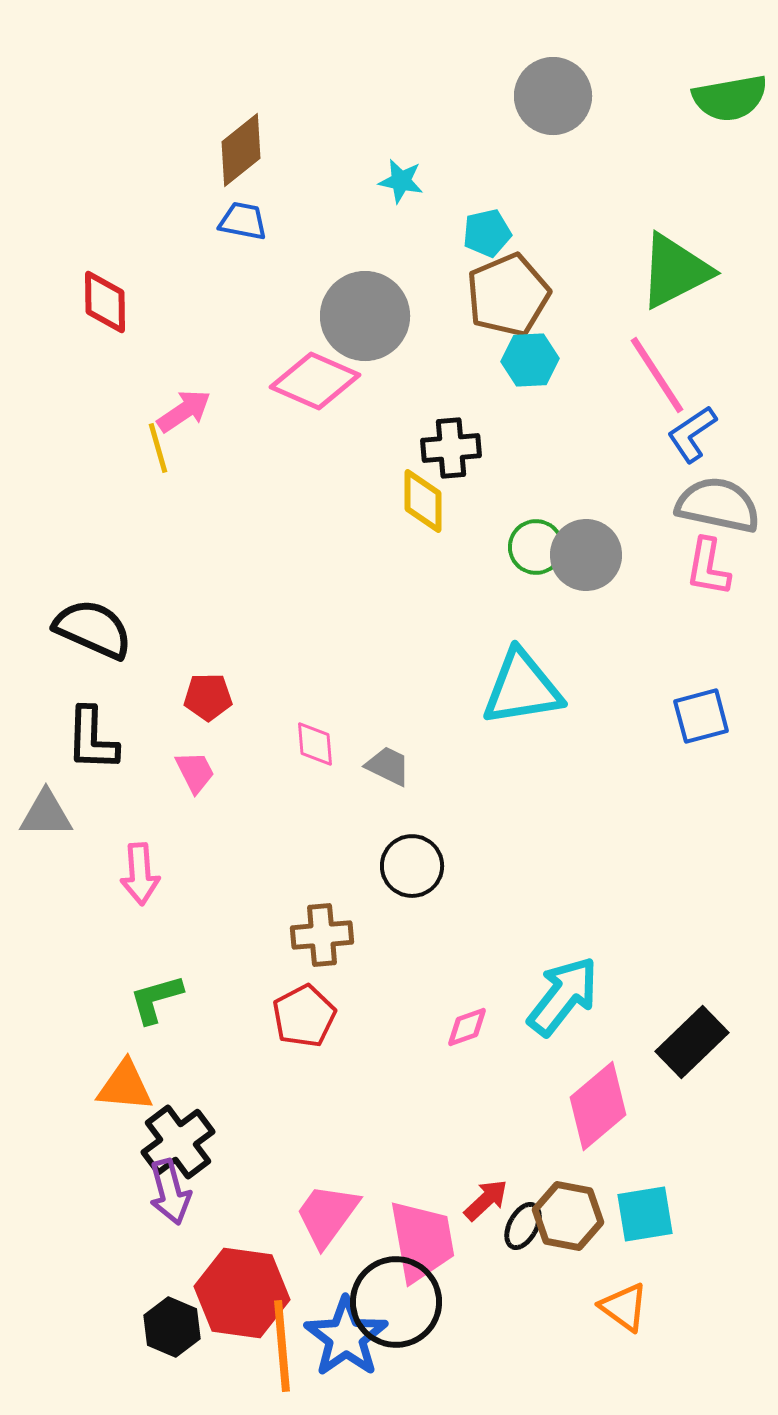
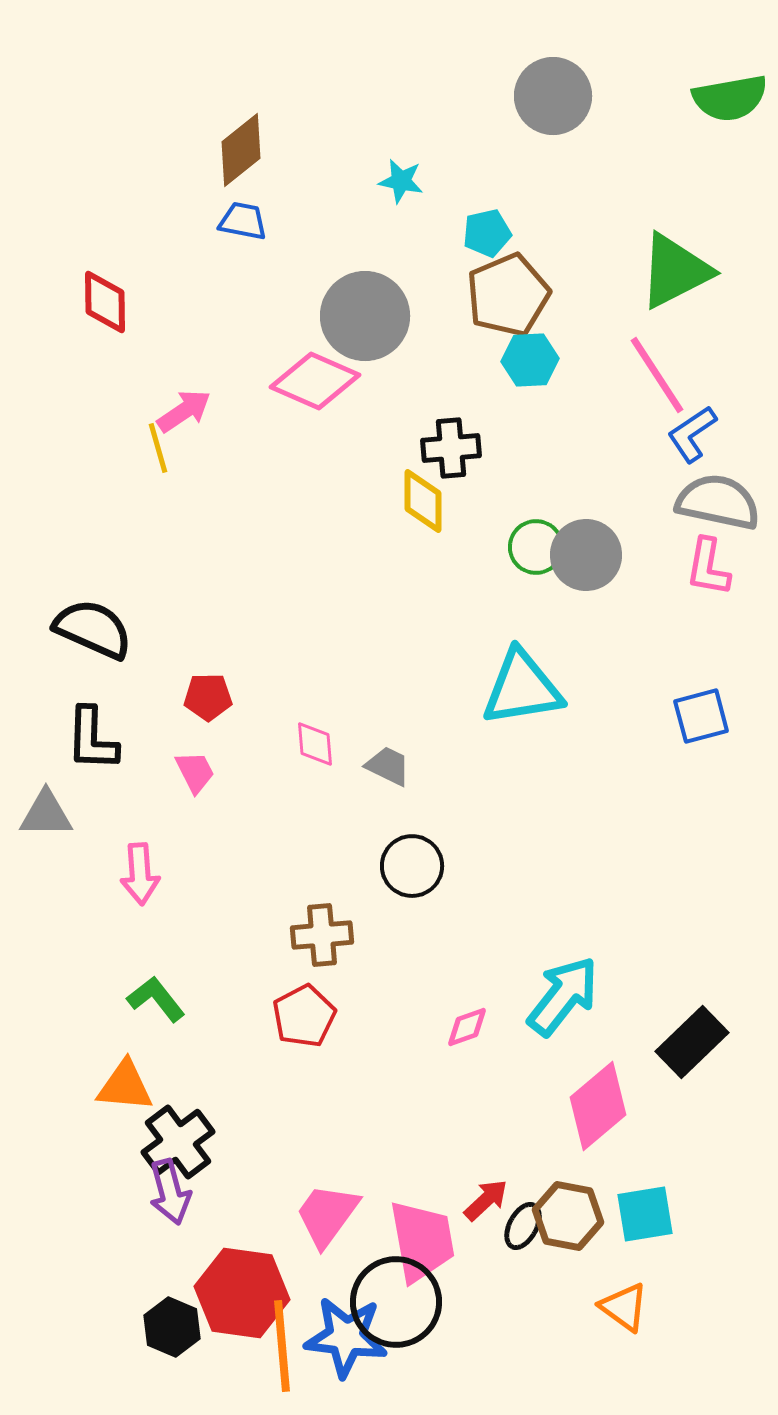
gray semicircle at (718, 505): moved 3 px up
green L-shape at (156, 999): rotated 68 degrees clockwise
blue star at (346, 1337): rotated 30 degrees counterclockwise
